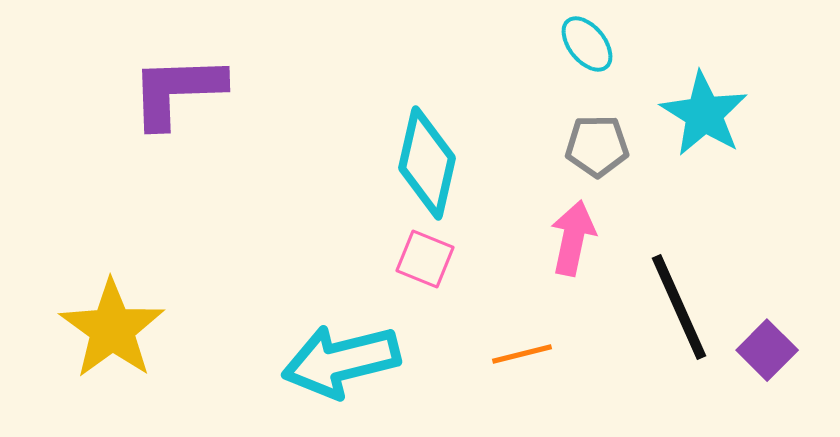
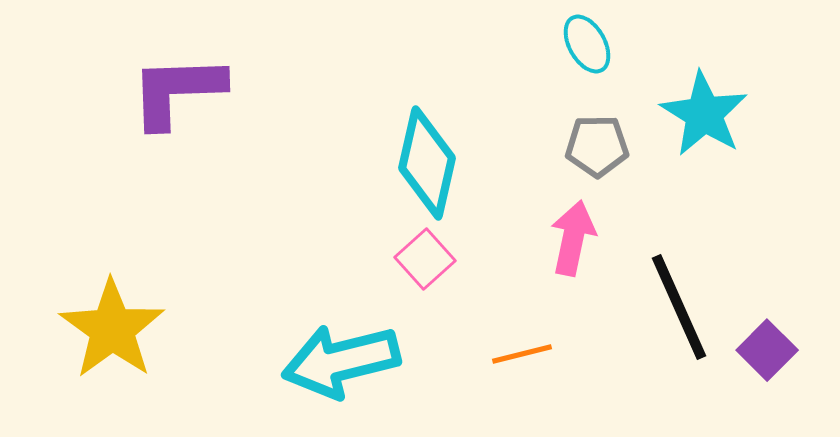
cyan ellipse: rotated 10 degrees clockwise
pink square: rotated 26 degrees clockwise
